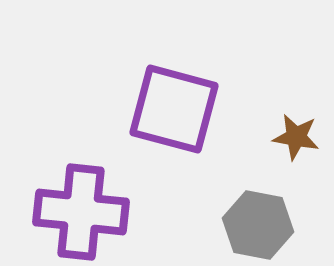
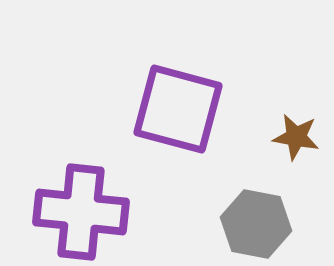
purple square: moved 4 px right
gray hexagon: moved 2 px left, 1 px up
